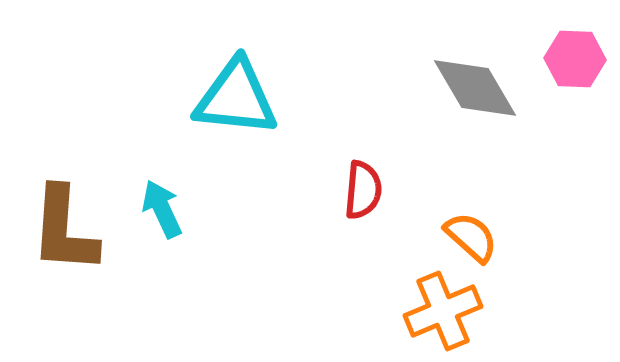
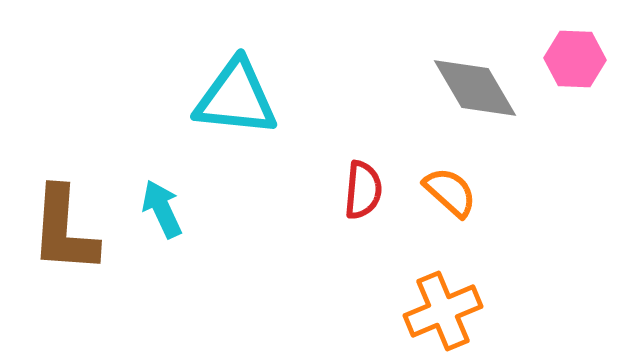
orange semicircle: moved 21 px left, 45 px up
